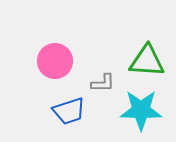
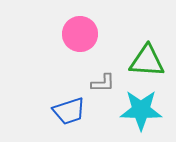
pink circle: moved 25 px right, 27 px up
